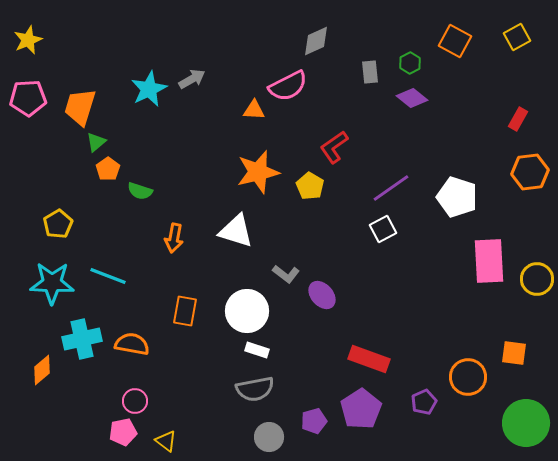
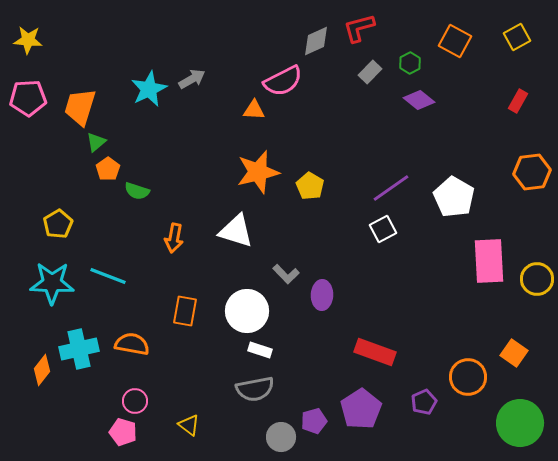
yellow star at (28, 40): rotated 28 degrees clockwise
gray rectangle at (370, 72): rotated 50 degrees clockwise
pink semicircle at (288, 86): moved 5 px left, 5 px up
purple diamond at (412, 98): moved 7 px right, 2 px down
red rectangle at (518, 119): moved 18 px up
red L-shape at (334, 147): moved 25 px right, 119 px up; rotated 20 degrees clockwise
orange hexagon at (530, 172): moved 2 px right
green semicircle at (140, 191): moved 3 px left
white pentagon at (457, 197): moved 3 px left; rotated 12 degrees clockwise
gray L-shape at (286, 274): rotated 8 degrees clockwise
purple ellipse at (322, 295): rotated 44 degrees clockwise
cyan cross at (82, 339): moved 3 px left, 10 px down
white rectangle at (257, 350): moved 3 px right
orange square at (514, 353): rotated 28 degrees clockwise
red rectangle at (369, 359): moved 6 px right, 7 px up
orange diamond at (42, 370): rotated 12 degrees counterclockwise
green circle at (526, 423): moved 6 px left
pink pentagon at (123, 432): rotated 28 degrees clockwise
gray circle at (269, 437): moved 12 px right
yellow triangle at (166, 441): moved 23 px right, 16 px up
